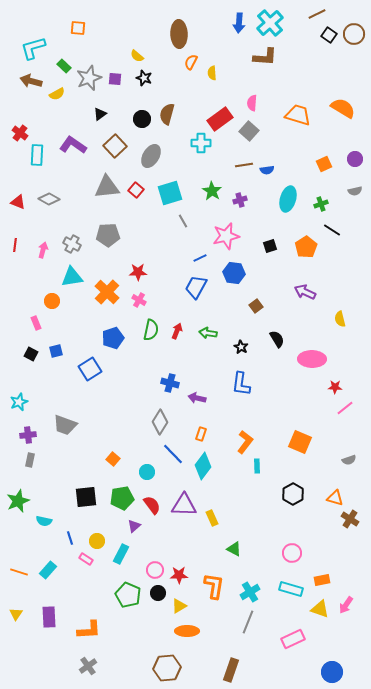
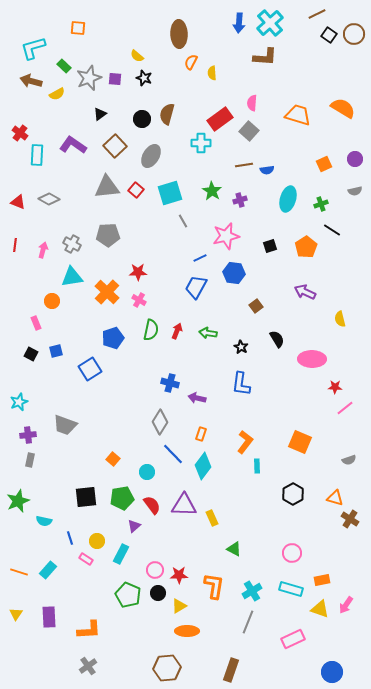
cyan cross at (250, 592): moved 2 px right, 1 px up
